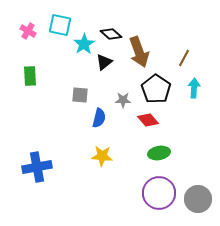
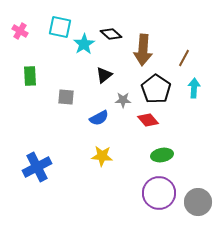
cyan square: moved 2 px down
pink cross: moved 8 px left
brown arrow: moved 4 px right, 2 px up; rotated 24 degrees clockwise
black triangle: moved 13 px down
gray square: moved 14 px left, 2 px down
blue semicircle: rotated 48 degrees clockwise
green ellipse: moved 3 px right, 2 px down
blue cross: rotated 16 degrees counterclockwise
gray circle: moved 3 px down
